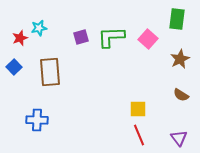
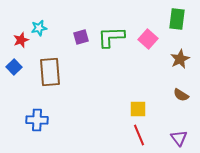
red star: moved 1 px right, 2 px down
